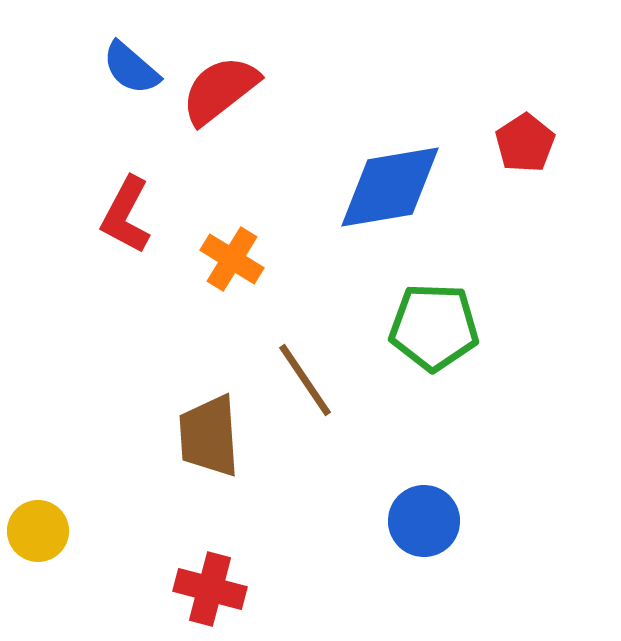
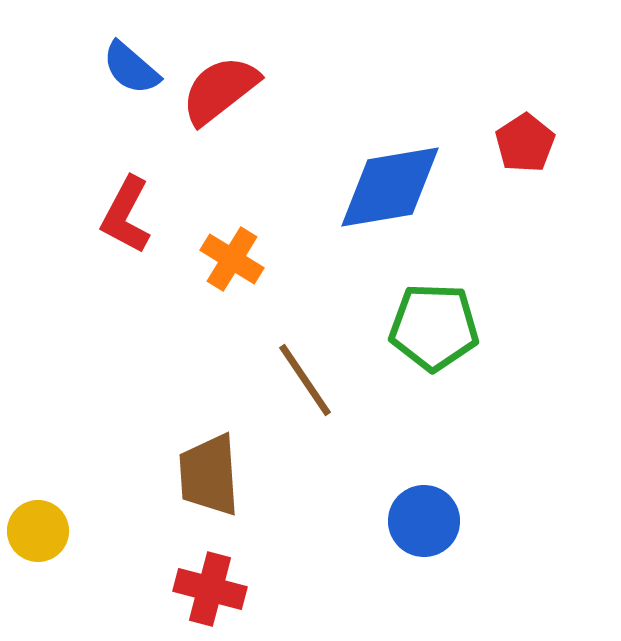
brown trapezoid: moved 39 px down
